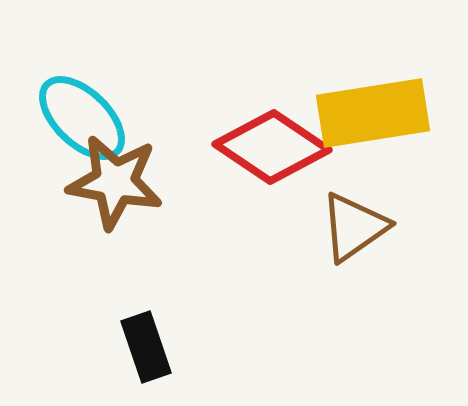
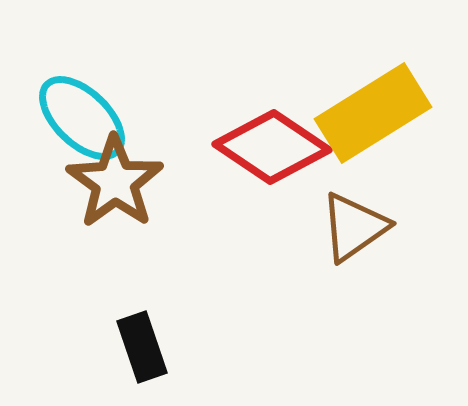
yellow rectangle: rotated 23 degrees counterclockwise
brown star: rotated 26 degrees clockwise
black rectangle: moved 4 px left
